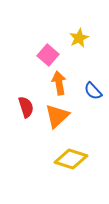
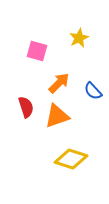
pink square: moved 11 px left, 4 px up; rotated 25 degrees counterclockwise
orange arrow: rotated 55 degrees clockwise
orange triangle: rotated 24 degrees clockwise
